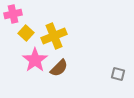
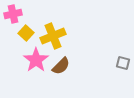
yellow cross: moved 1 px left
pink star: moved 1 px right
brown semicircle: moved 2 px right, 2 px up
gray square: moved 5 px right, 11 px up
